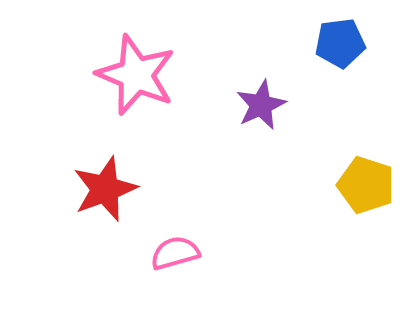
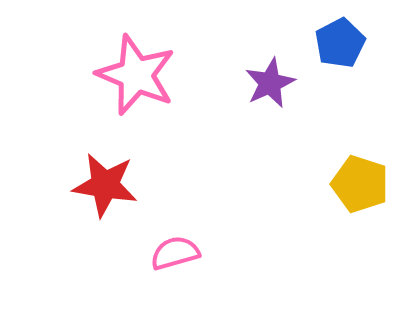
blue pentagon: rotated 21 degrees counterclockwise
purple star: moved 9 px right, 22 px up
yellow pentagon: moved 6 px left, 1 px up
red star: moved 4 px up; rotated 30 degrees clockwise
